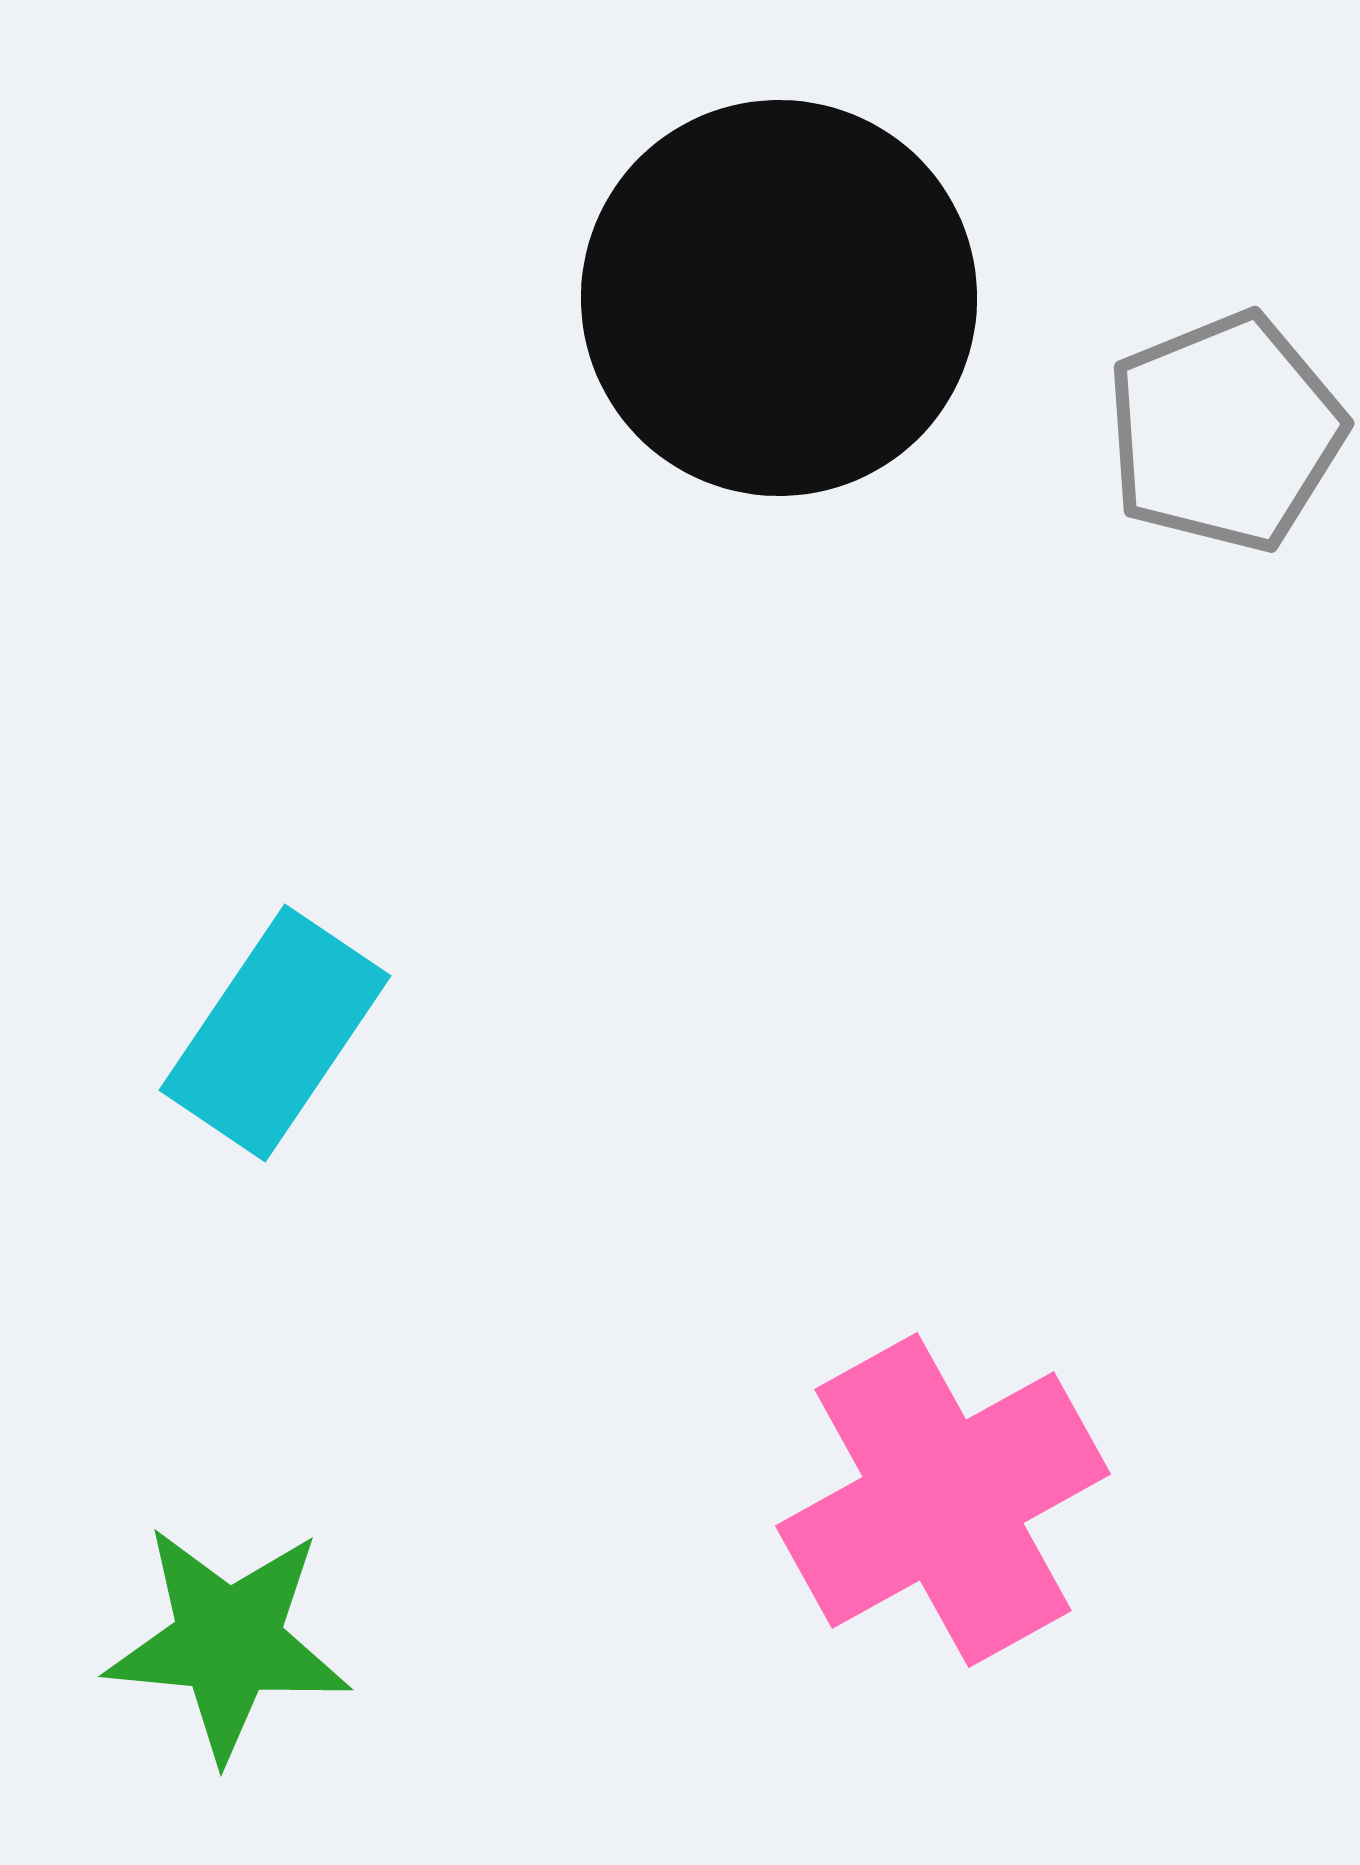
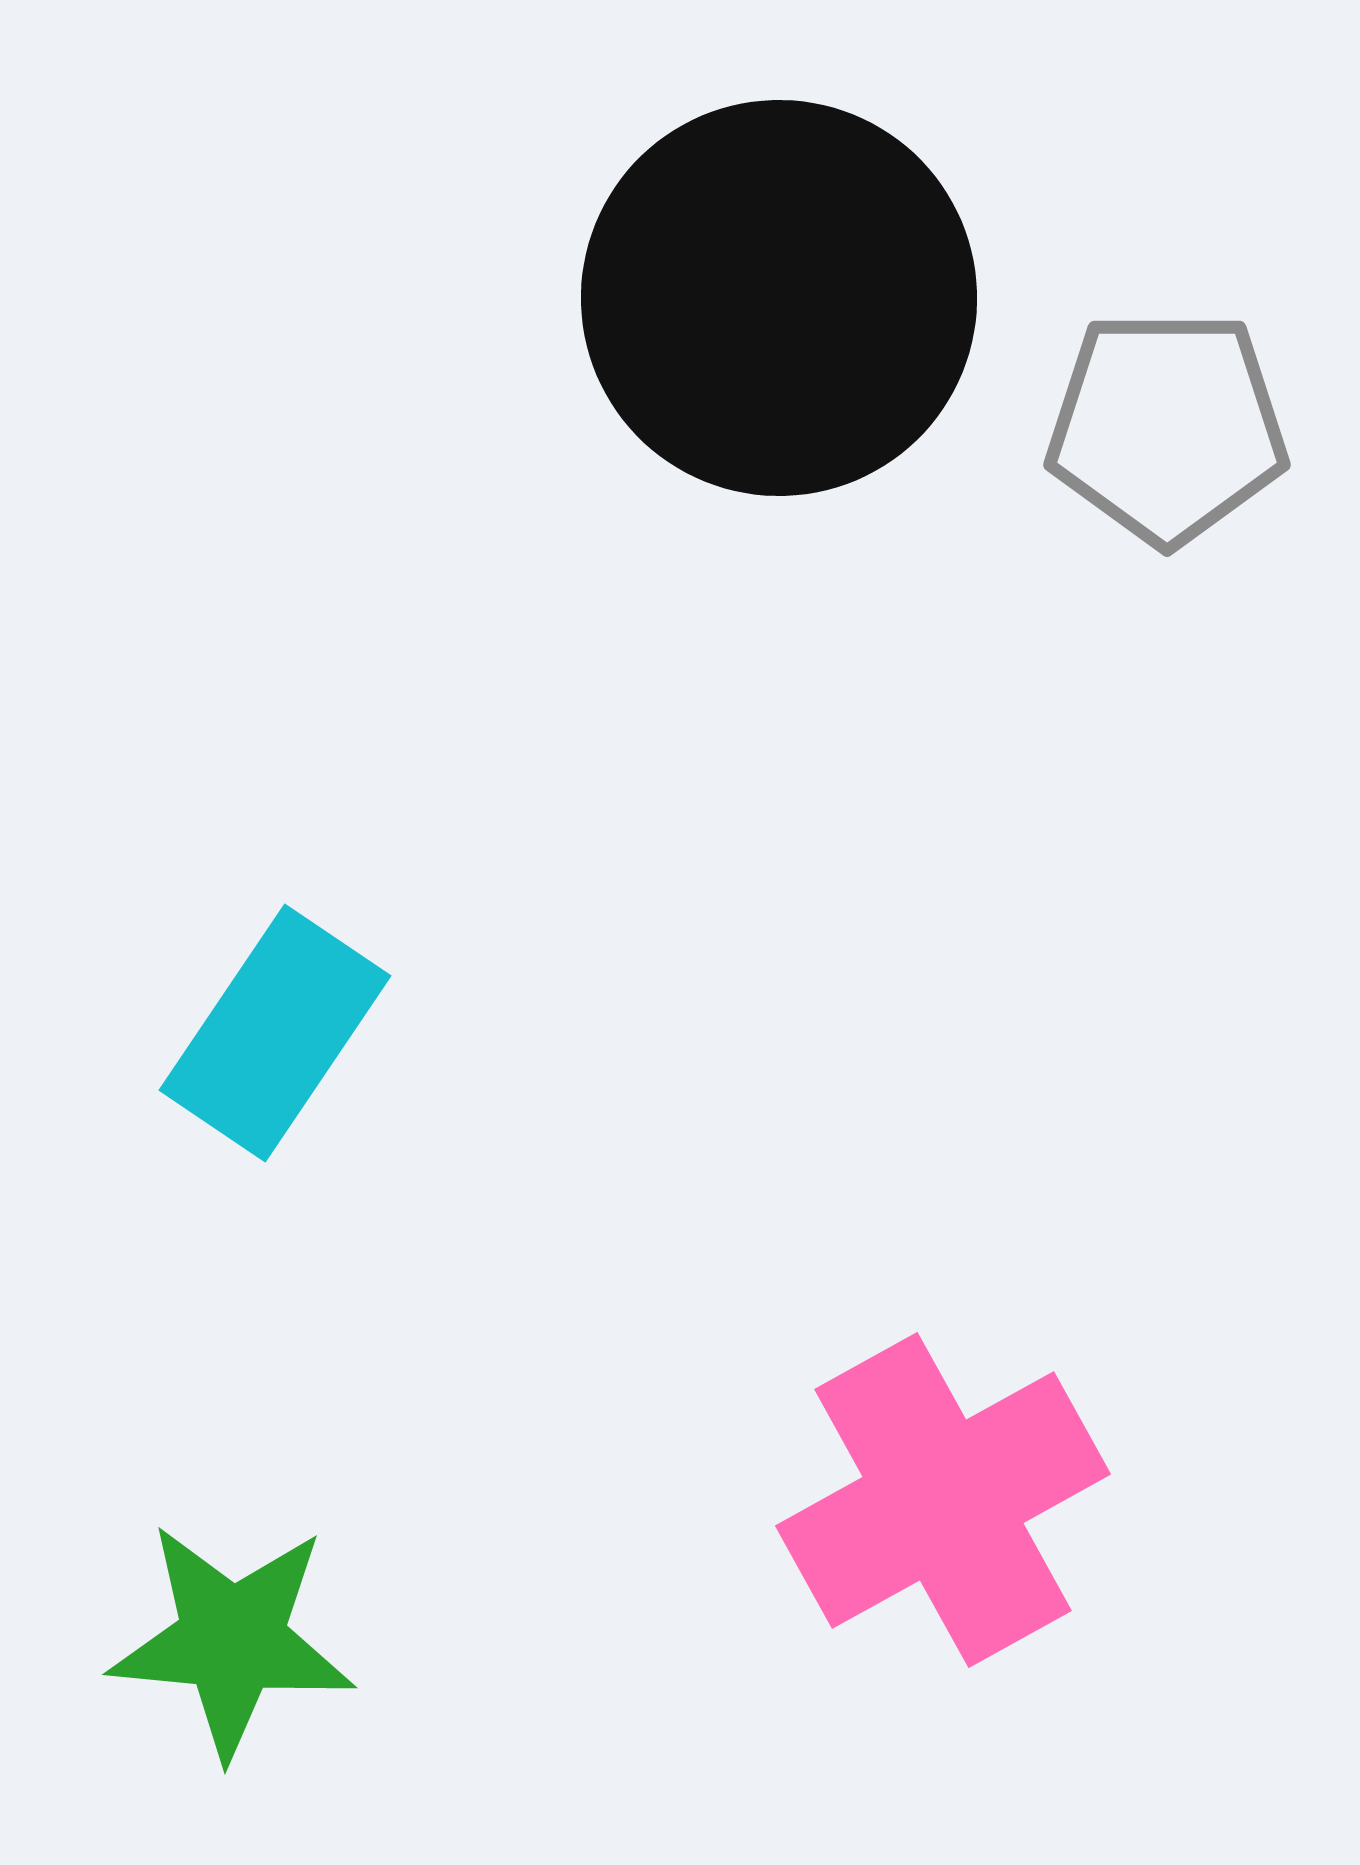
gray pentagon: moved 58 px left, 5 px up; rotated 22 degrees clockwise
green star: moved 4 px right, 2 px up
